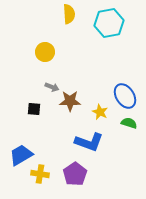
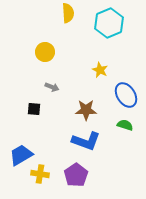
yellow semicircle: moved 1 px left, 1 px up
cyan hexagon: rotated 12 degrees counterclockwise
blue ellipse: moved 1 px right, 1 px up
brown star: moved 16 px right, 9 px down
yellow star: moved 42 px up
green semicircle: moved 4 px left, 2 px down
blue L-shape: moved 3 px left, 1 px up
purple pentagon: moved 1 px right, 1 px down
